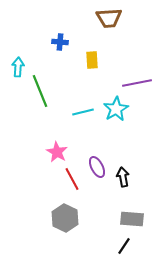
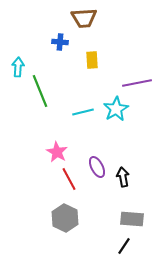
brown trapezoid: moved 25 px left
red line: moved 3 px left
